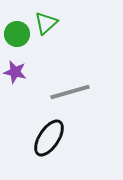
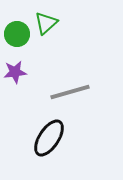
purple star: rotated 20 degrees counterclockwise
